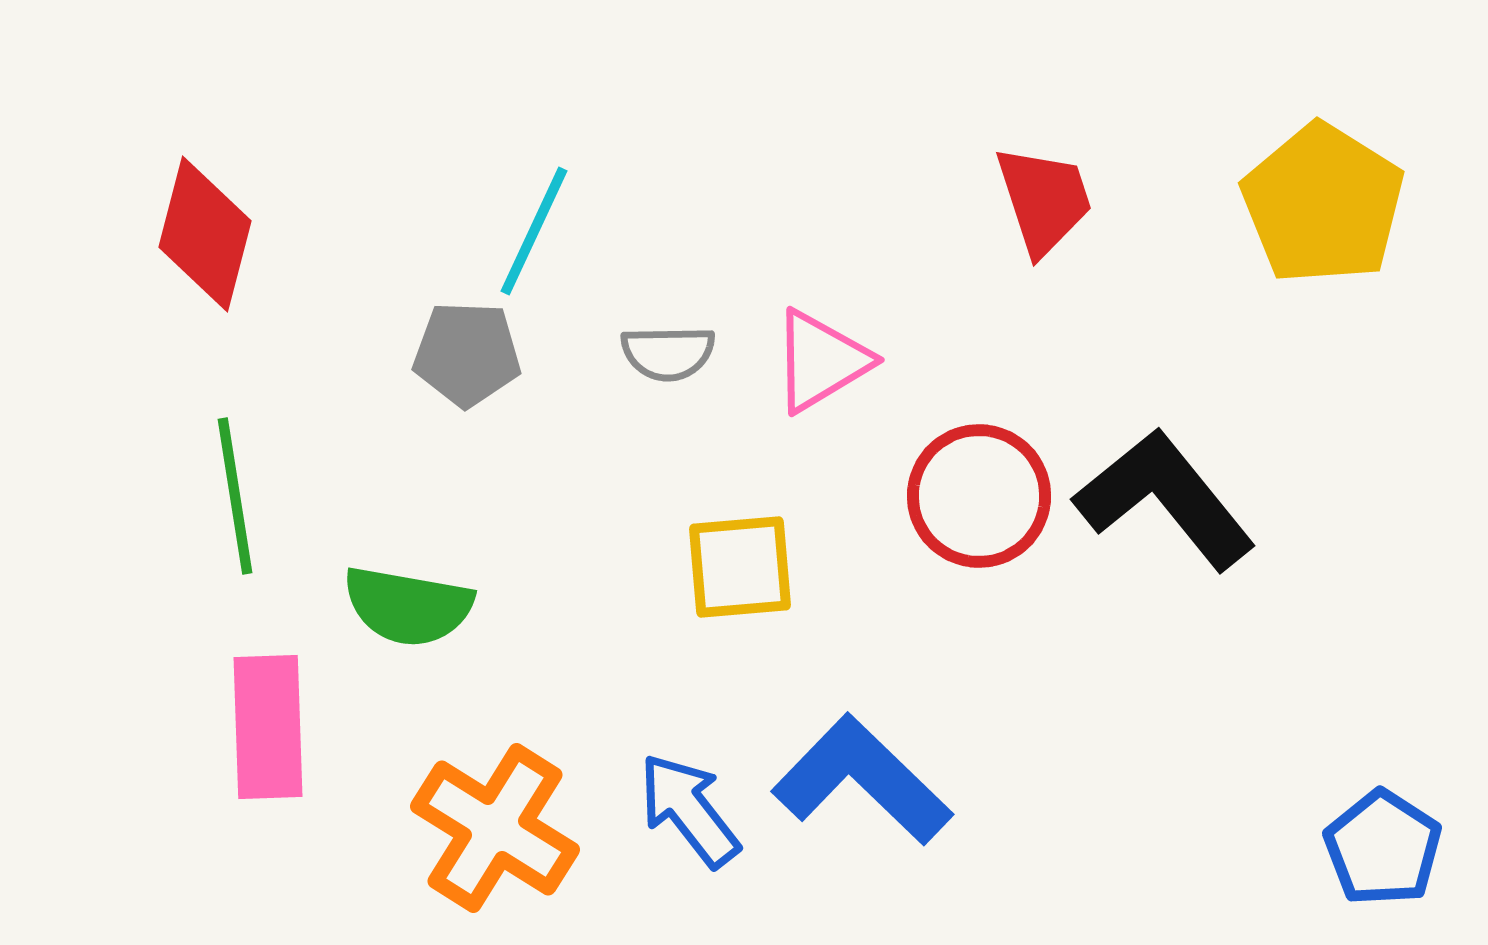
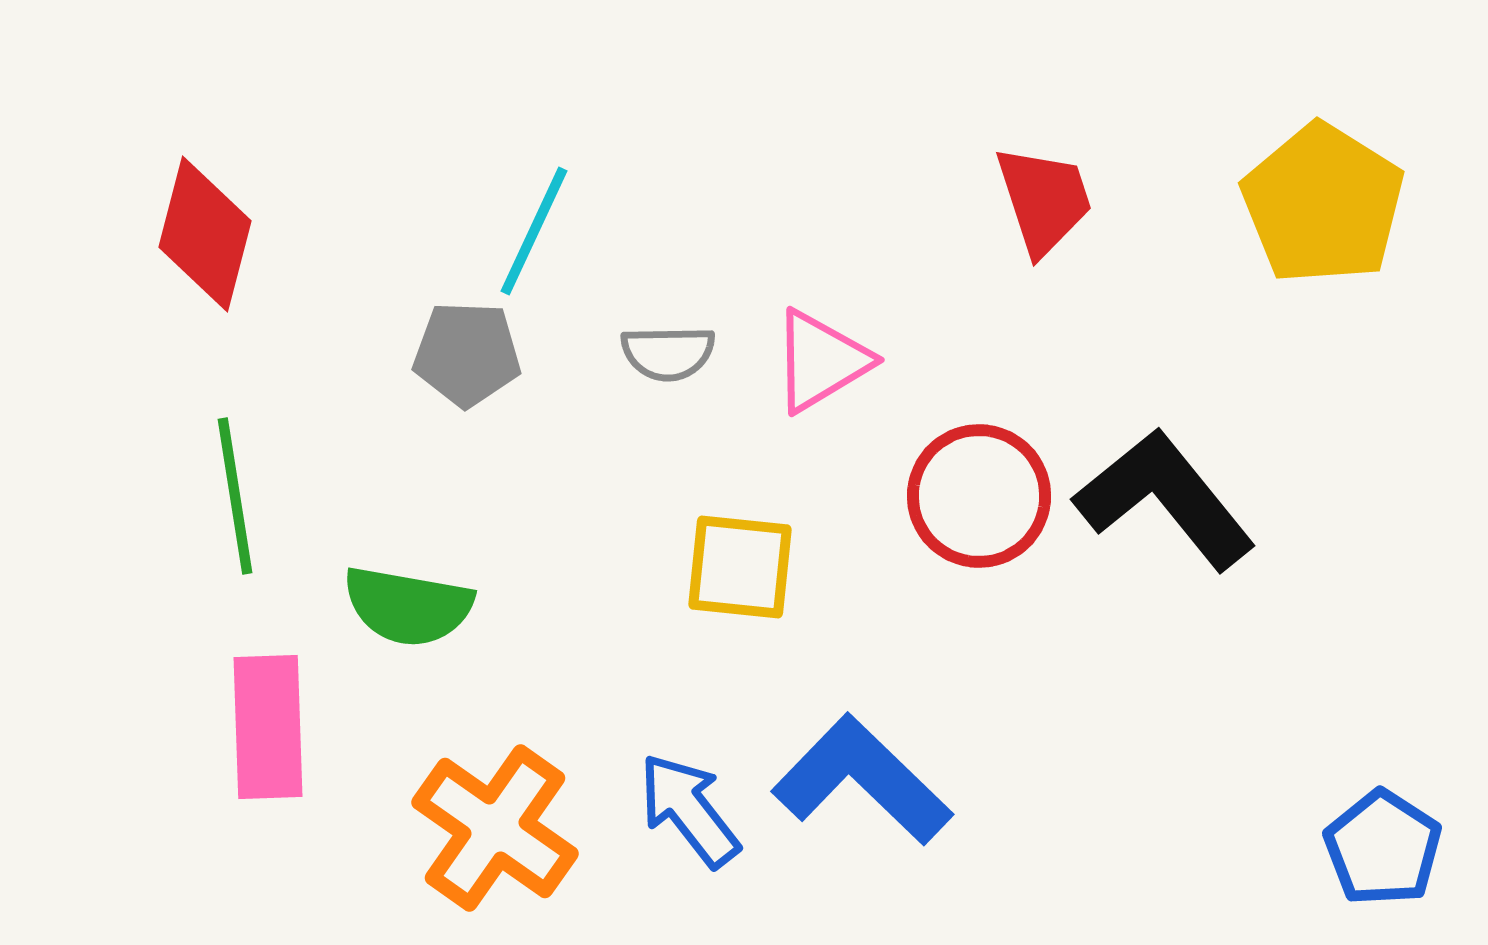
yellow square: rotated 11 degrees clockwise
orange cross: rotated 3 degrees clockwise
